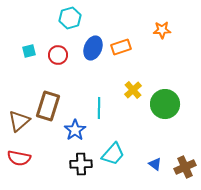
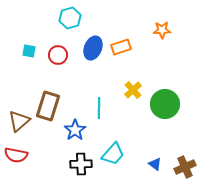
cyan square: rotated 24 degrees clockwise
red semicircle: moved 3 px left, 3 px up
